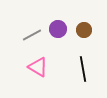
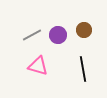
purple circle: moved 6 px down
pink triangle: moved 1 px up; rotated 15 degrees counterclockwise
